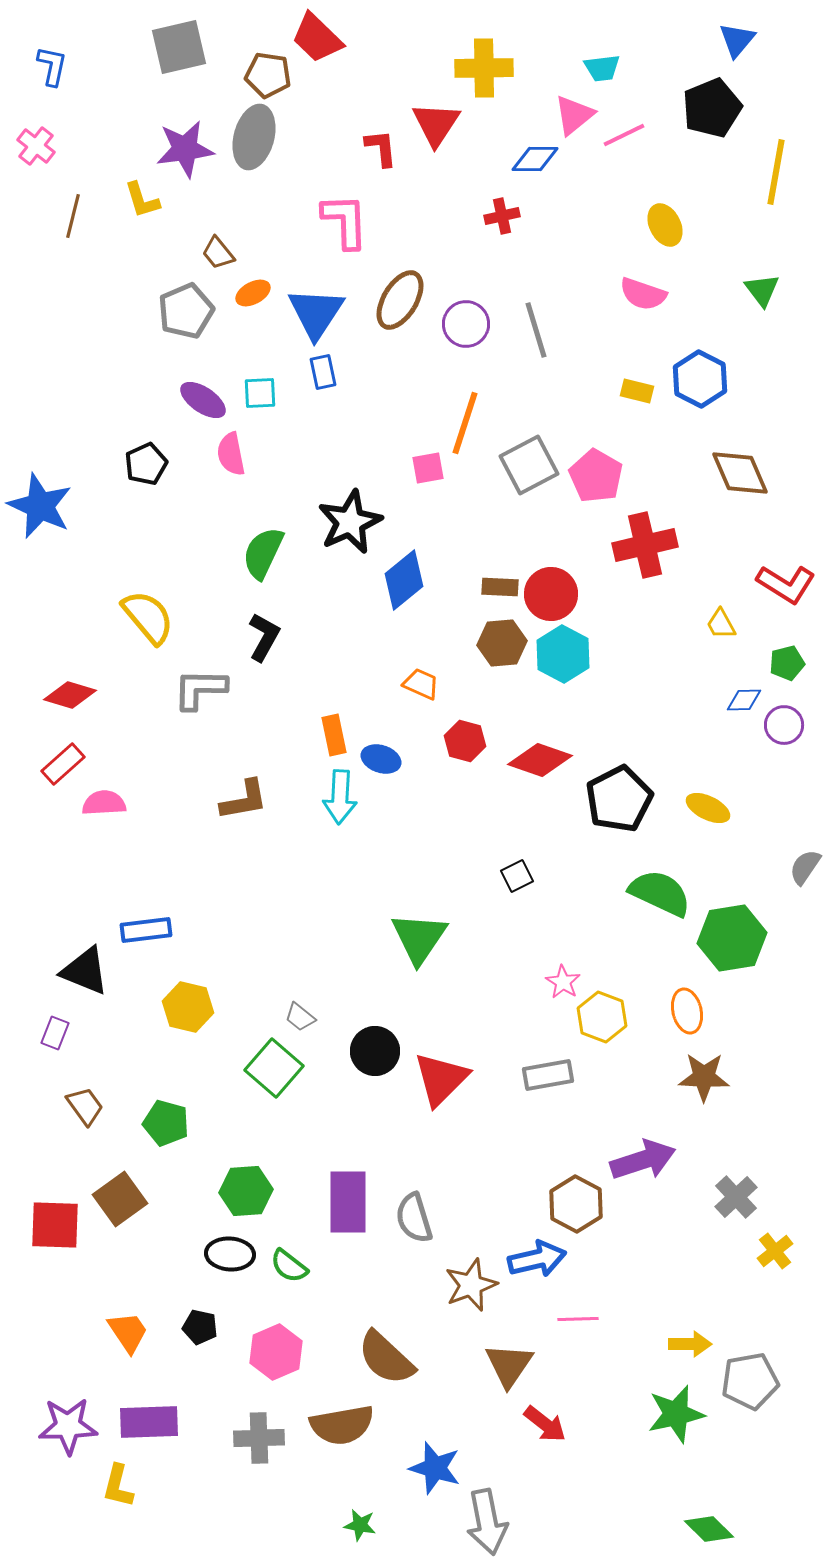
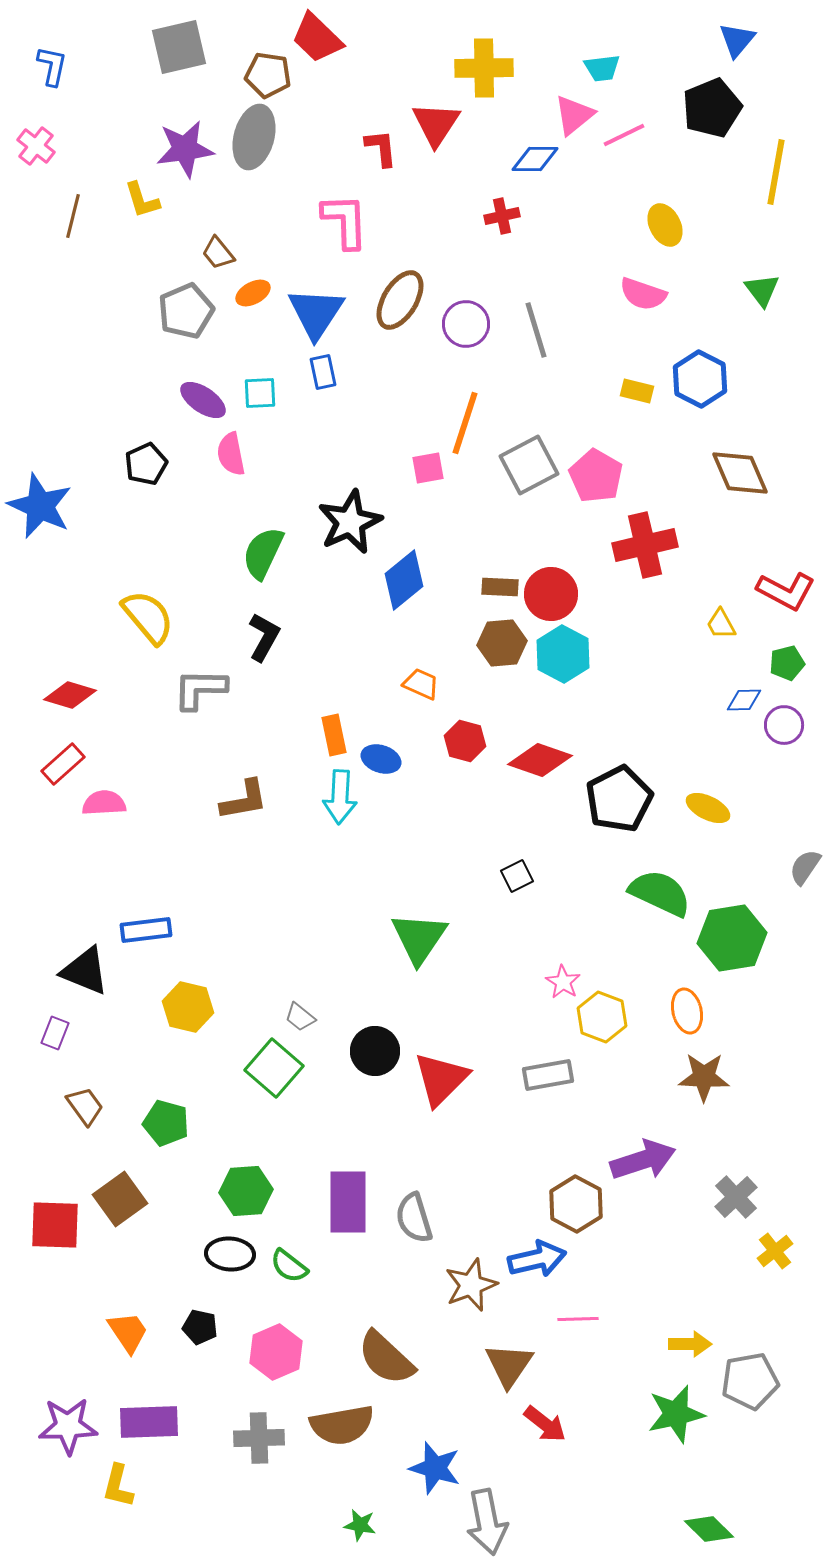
red L-shape at (786, 584): moved 7 px down; rotated 4 degrees counterclockwise
